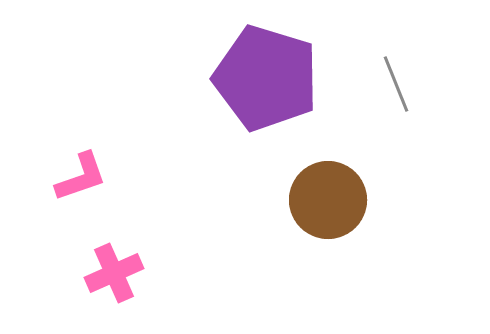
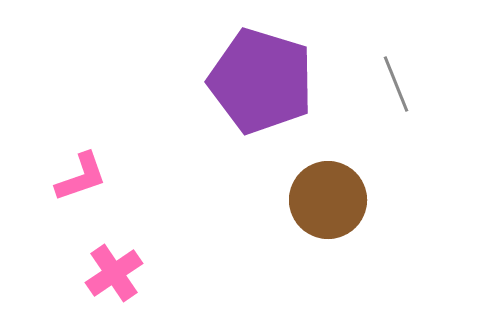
purple pentagon: moved 5 px left, 3 px down
pink cross: rotated 10 degrees counterclockwise
